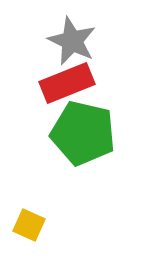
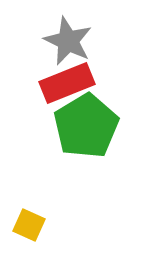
gray star: moved 4 px left
green pentagon: moved 3 px right, 7 px up; rotated 28 degrees clockwise
